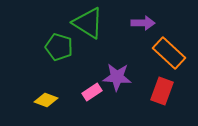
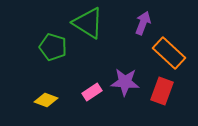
purple arrow: rotated 70 degrees counterclockwise
green pentagon: moved 6 px left
purple star: moved 8 px right, 5 px down
